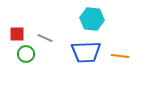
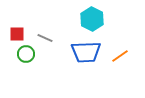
cyan hexagon: rotated 20 degrees clockwise
orange line: rotated 42 degrees counterclockwise
